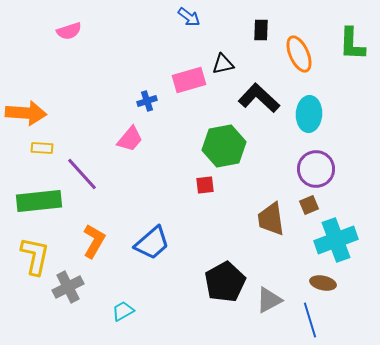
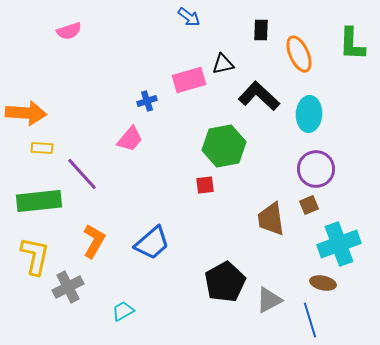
black L-shape: moved 2 px up
cyan cross: moved 3 px right, 4 px down
